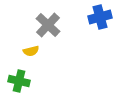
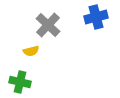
blue cross: moved 4 px left
green cross: moved 1 px right, 1 px down
